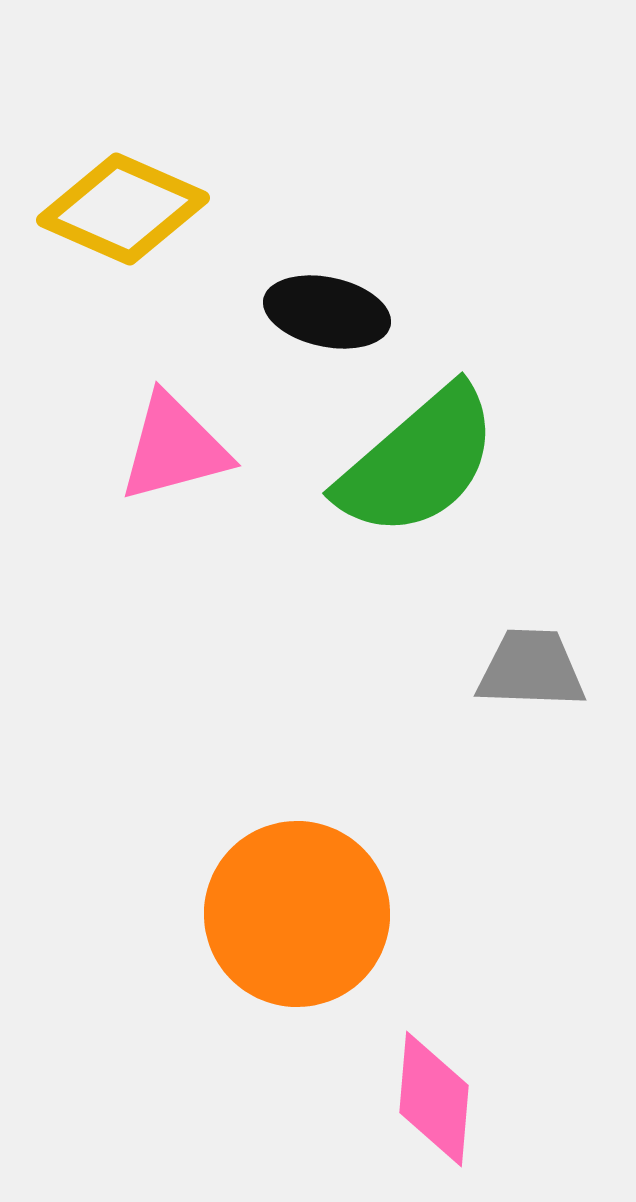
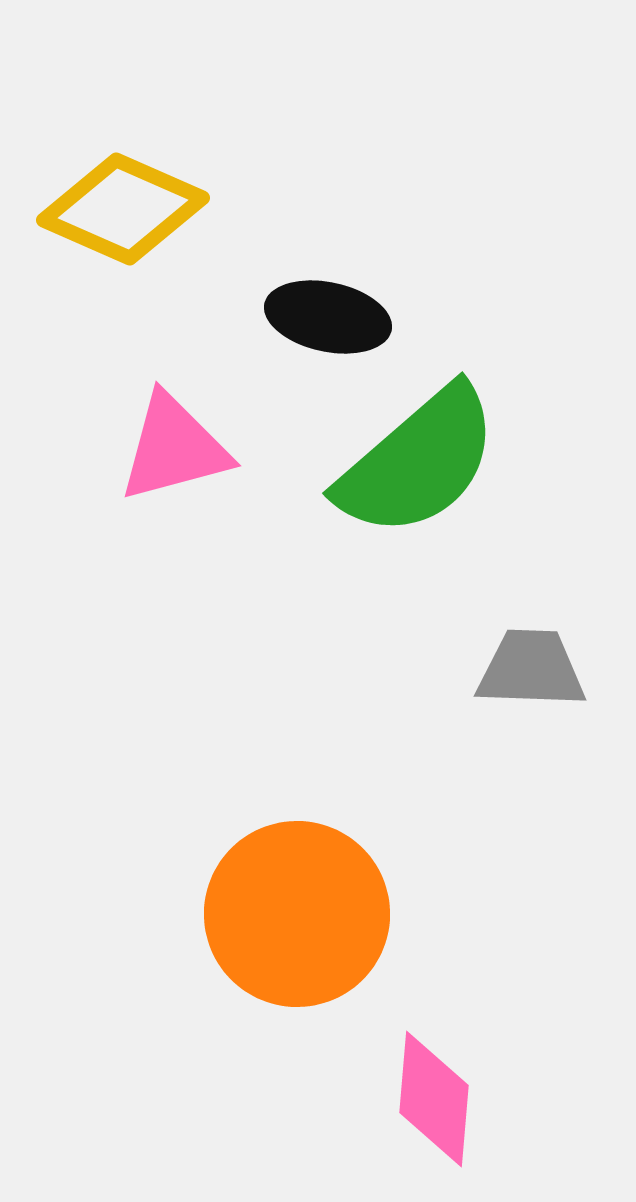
black ellipse: moved 1 px right, 5 px down
